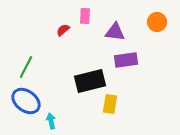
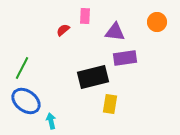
purple rectangle: moved 1 px left, 2 px up
green line: moved 4 px left, 1 px down
black rectangle: moved 3 px right, 4 px up
